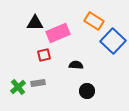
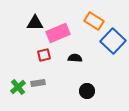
black semicircle: moved 1 px left, 7 px up
